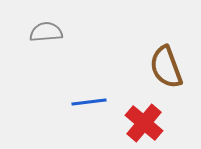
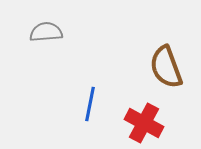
blue line: moved 1 px right, 2 px down; rotated 72 degrees counterclockwise
red cross: rotated 12 degrees counterclockwise
